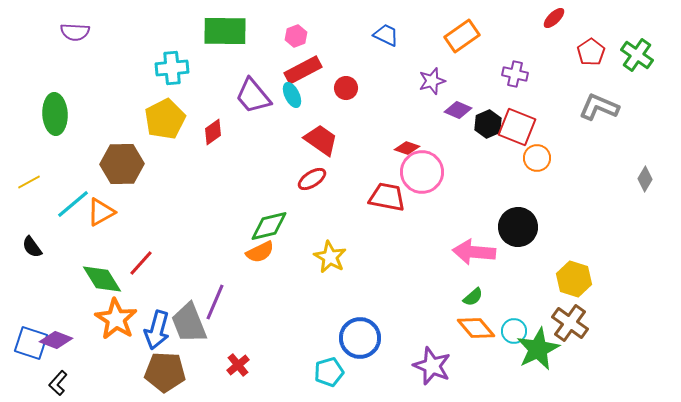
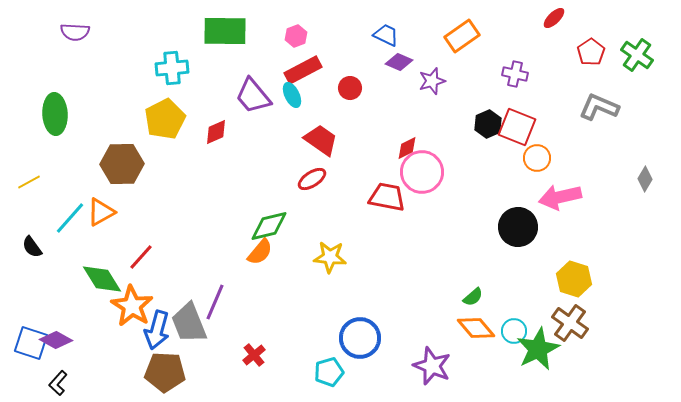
red circle at (346, 88): moved 4 px right
purple diamond at (458, 110): moved 59 px left, 48 px up
red diamond at (213, 132): moved 3 px right; rotated 12 degrees clockwise
red diamond at (407, 148): rotated 45 degrees counterclockwise
cyan line at (73, 204): moved 3 px left, 14 px down; rotated 9 degrees counterclockwise
orange semicircle at (260, 252): rotated 24 degrees counterclockwise
pink arrow at (474, 252): moved 86 px right, 55 px up; rotated 18 degrees counterclockwise
yellow star at (330, 257): rotated 24 degrees counterclockwise
red line at (141, 263): moved 6 px up
orange star at (116, 319): moved 16 px right, 13 px up
purple diamond at (56, 340): rotated 8 degrees clockwise
red cross at (238, 365): moved 16 px right, 10 px up
